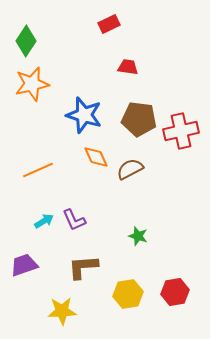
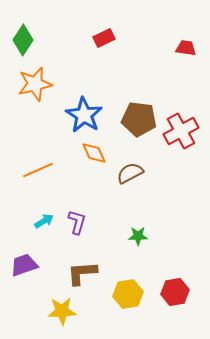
red rectangle: moved 5 px left, 14 px down
green diamond: moved 3 px left, 1 px up
red trapezoid: moved 58 px right, 19 px up
orange star: moved 3 px right
blue star: rotated 15 degrees clockwise
red cross: rotated 16 degrees counterclockwise
orange diamond: moved 2 px left, 4 px up
brown semicircle: moved 4 px down
purple L-shape: moved 3 px right, 2 px down; rotated 140 degrees counterclockwise
green star: rotated 18 degrees counterclockwise
brown L-shape: moved 1 px left, 6 px down
